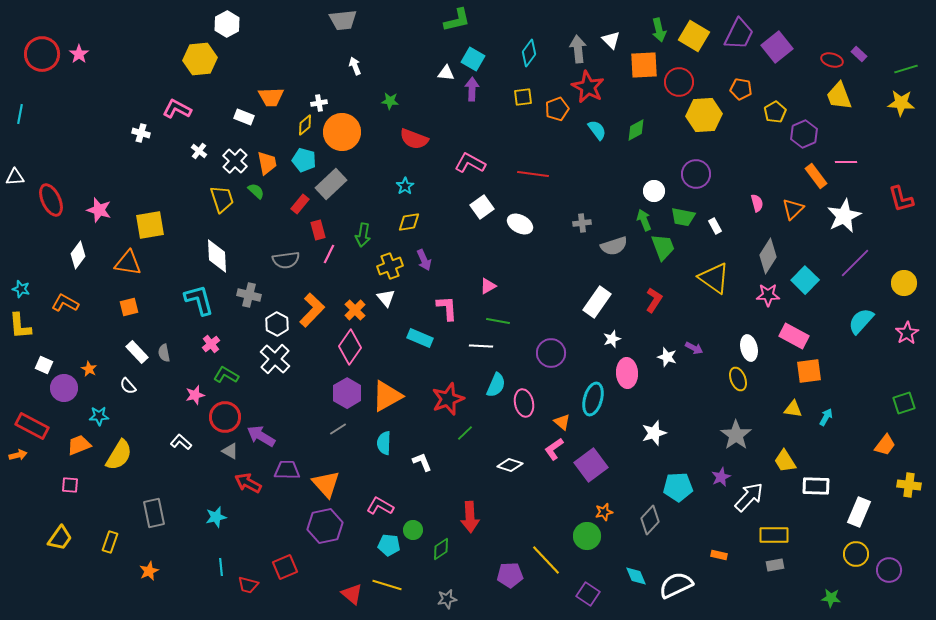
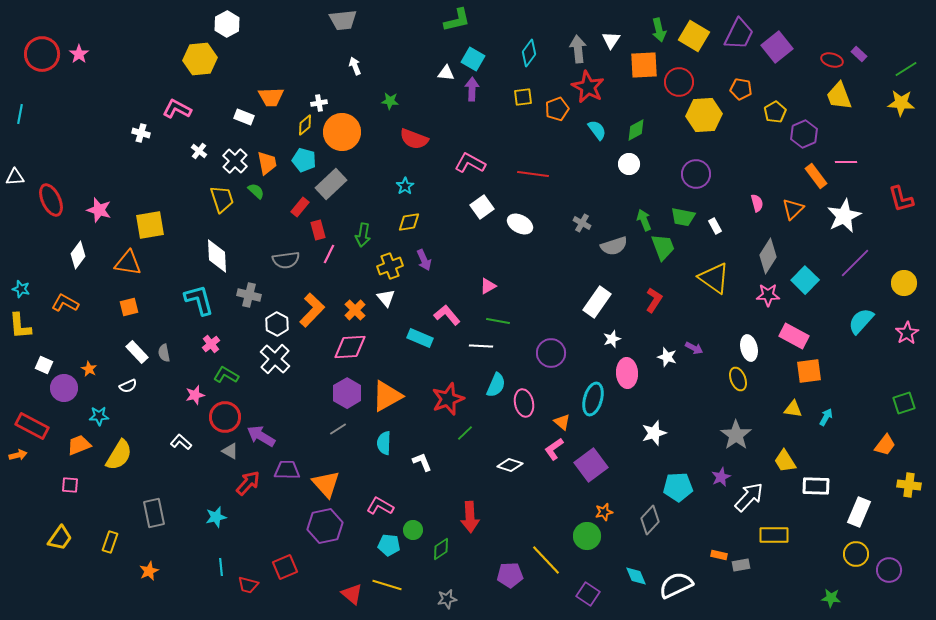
white triangle at (611, 40): rotated 18 degrees clockwise
green line at (906, 69): rotated 15 degrees counterclockwise
white circle at (654, 191): moved 25 px left, 27 px up
red rectangle at (300, 204): moved 3 px down
gray cross at (582, 223): rotated 36 degrees clockwise
pink L-shape at (447, 308): moved 7 px down; rotated 36 degrees counterclockwise
pink diamond at (350, 347): rotated 52 degrees clockwise
white semicircle at (128, 386): rotated 72 degrees counterclockwise
red arrow at (248, 483): rotated 104 degrees clockwise
gray rectangle at (775, 565): moved 34 px left
